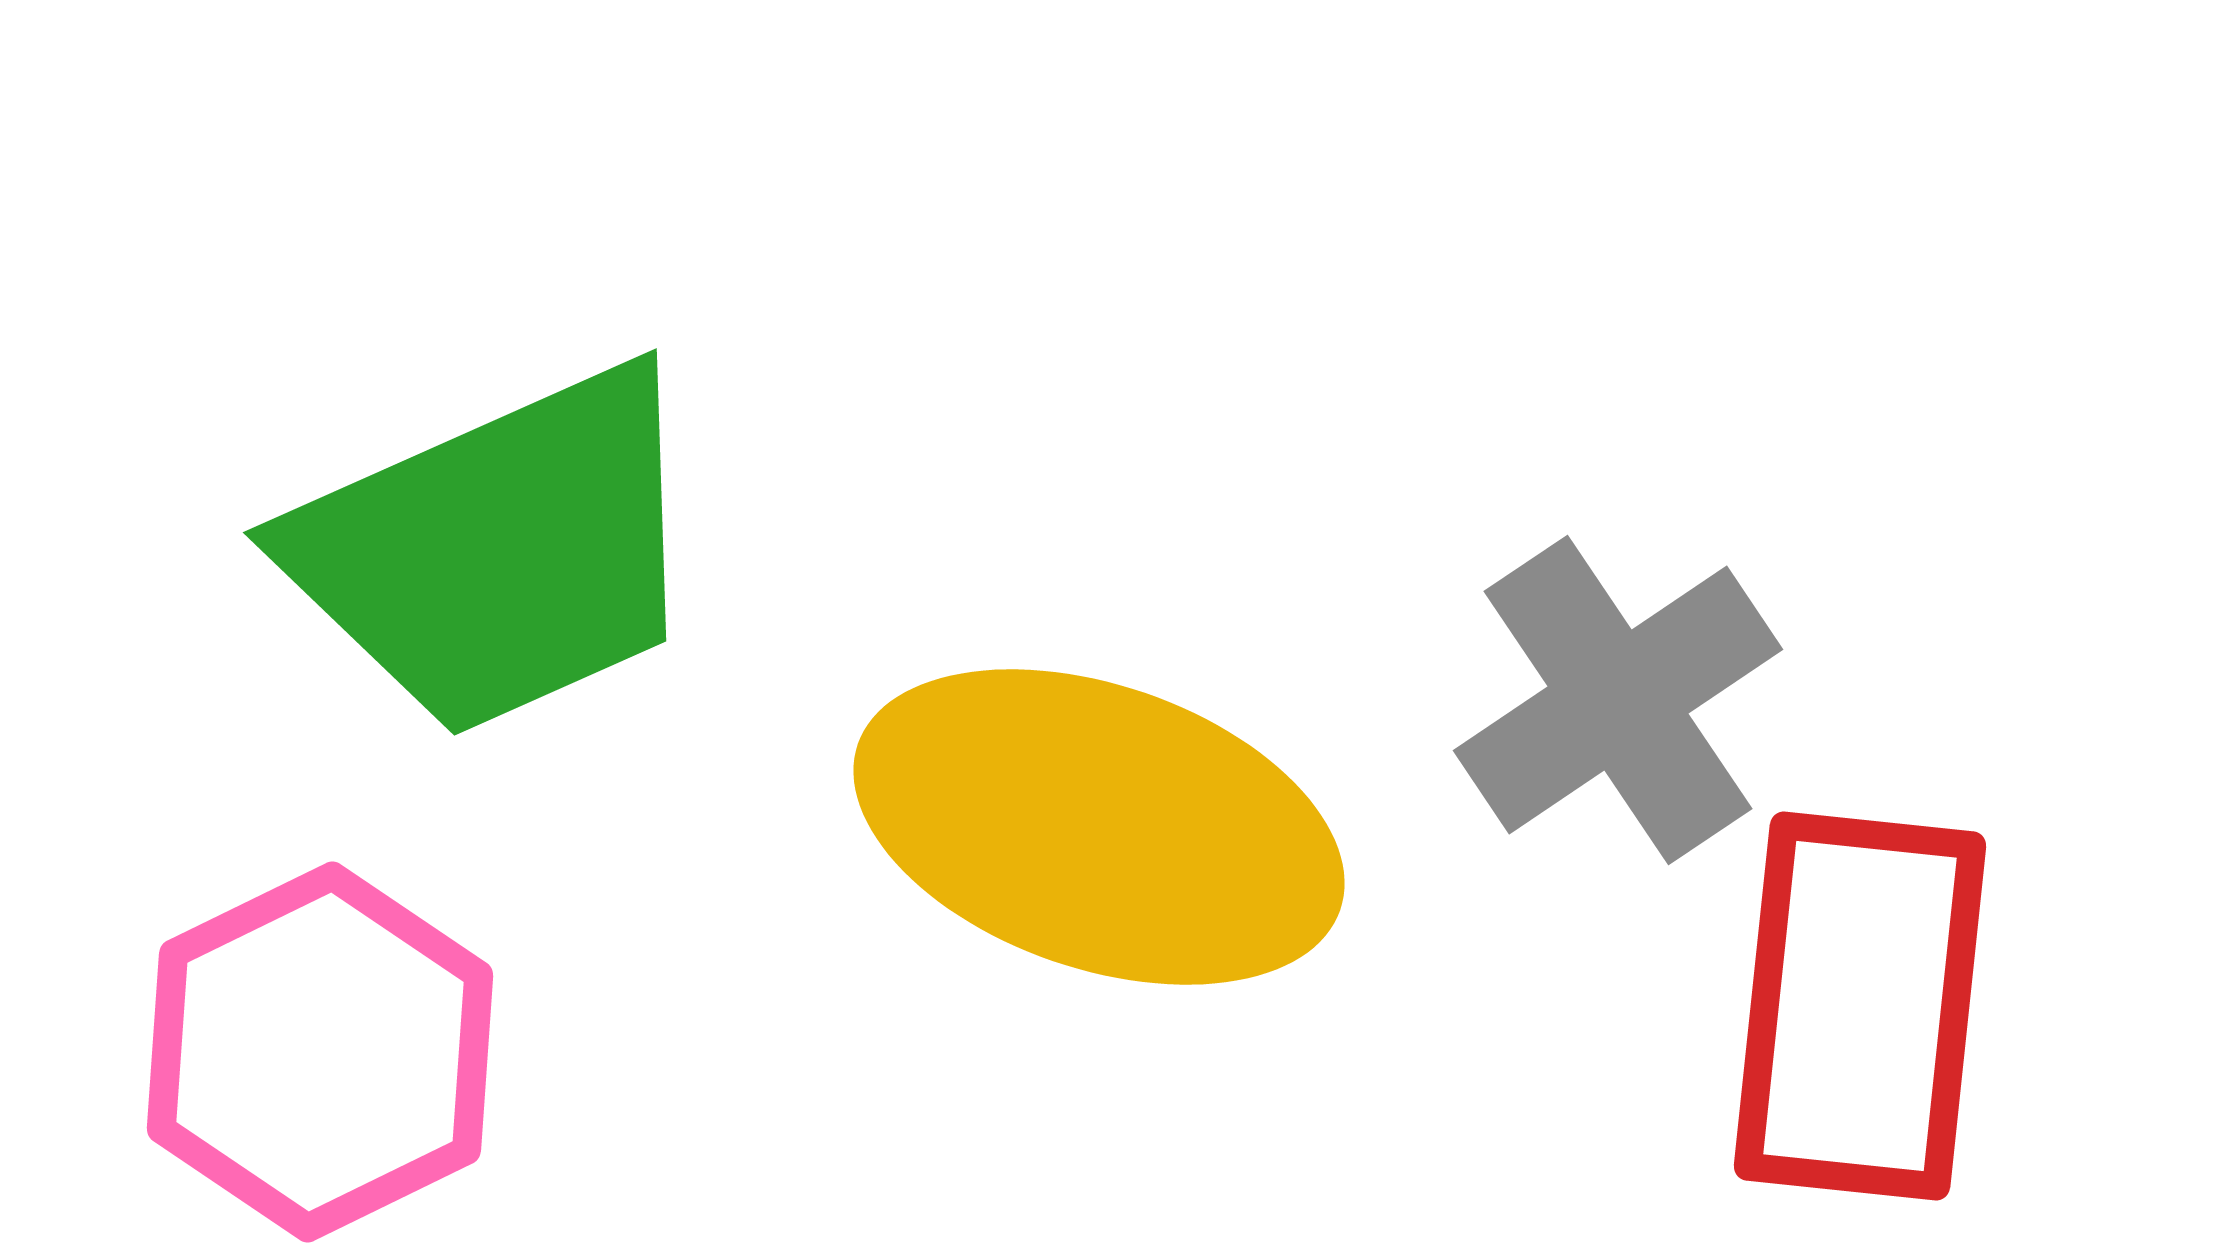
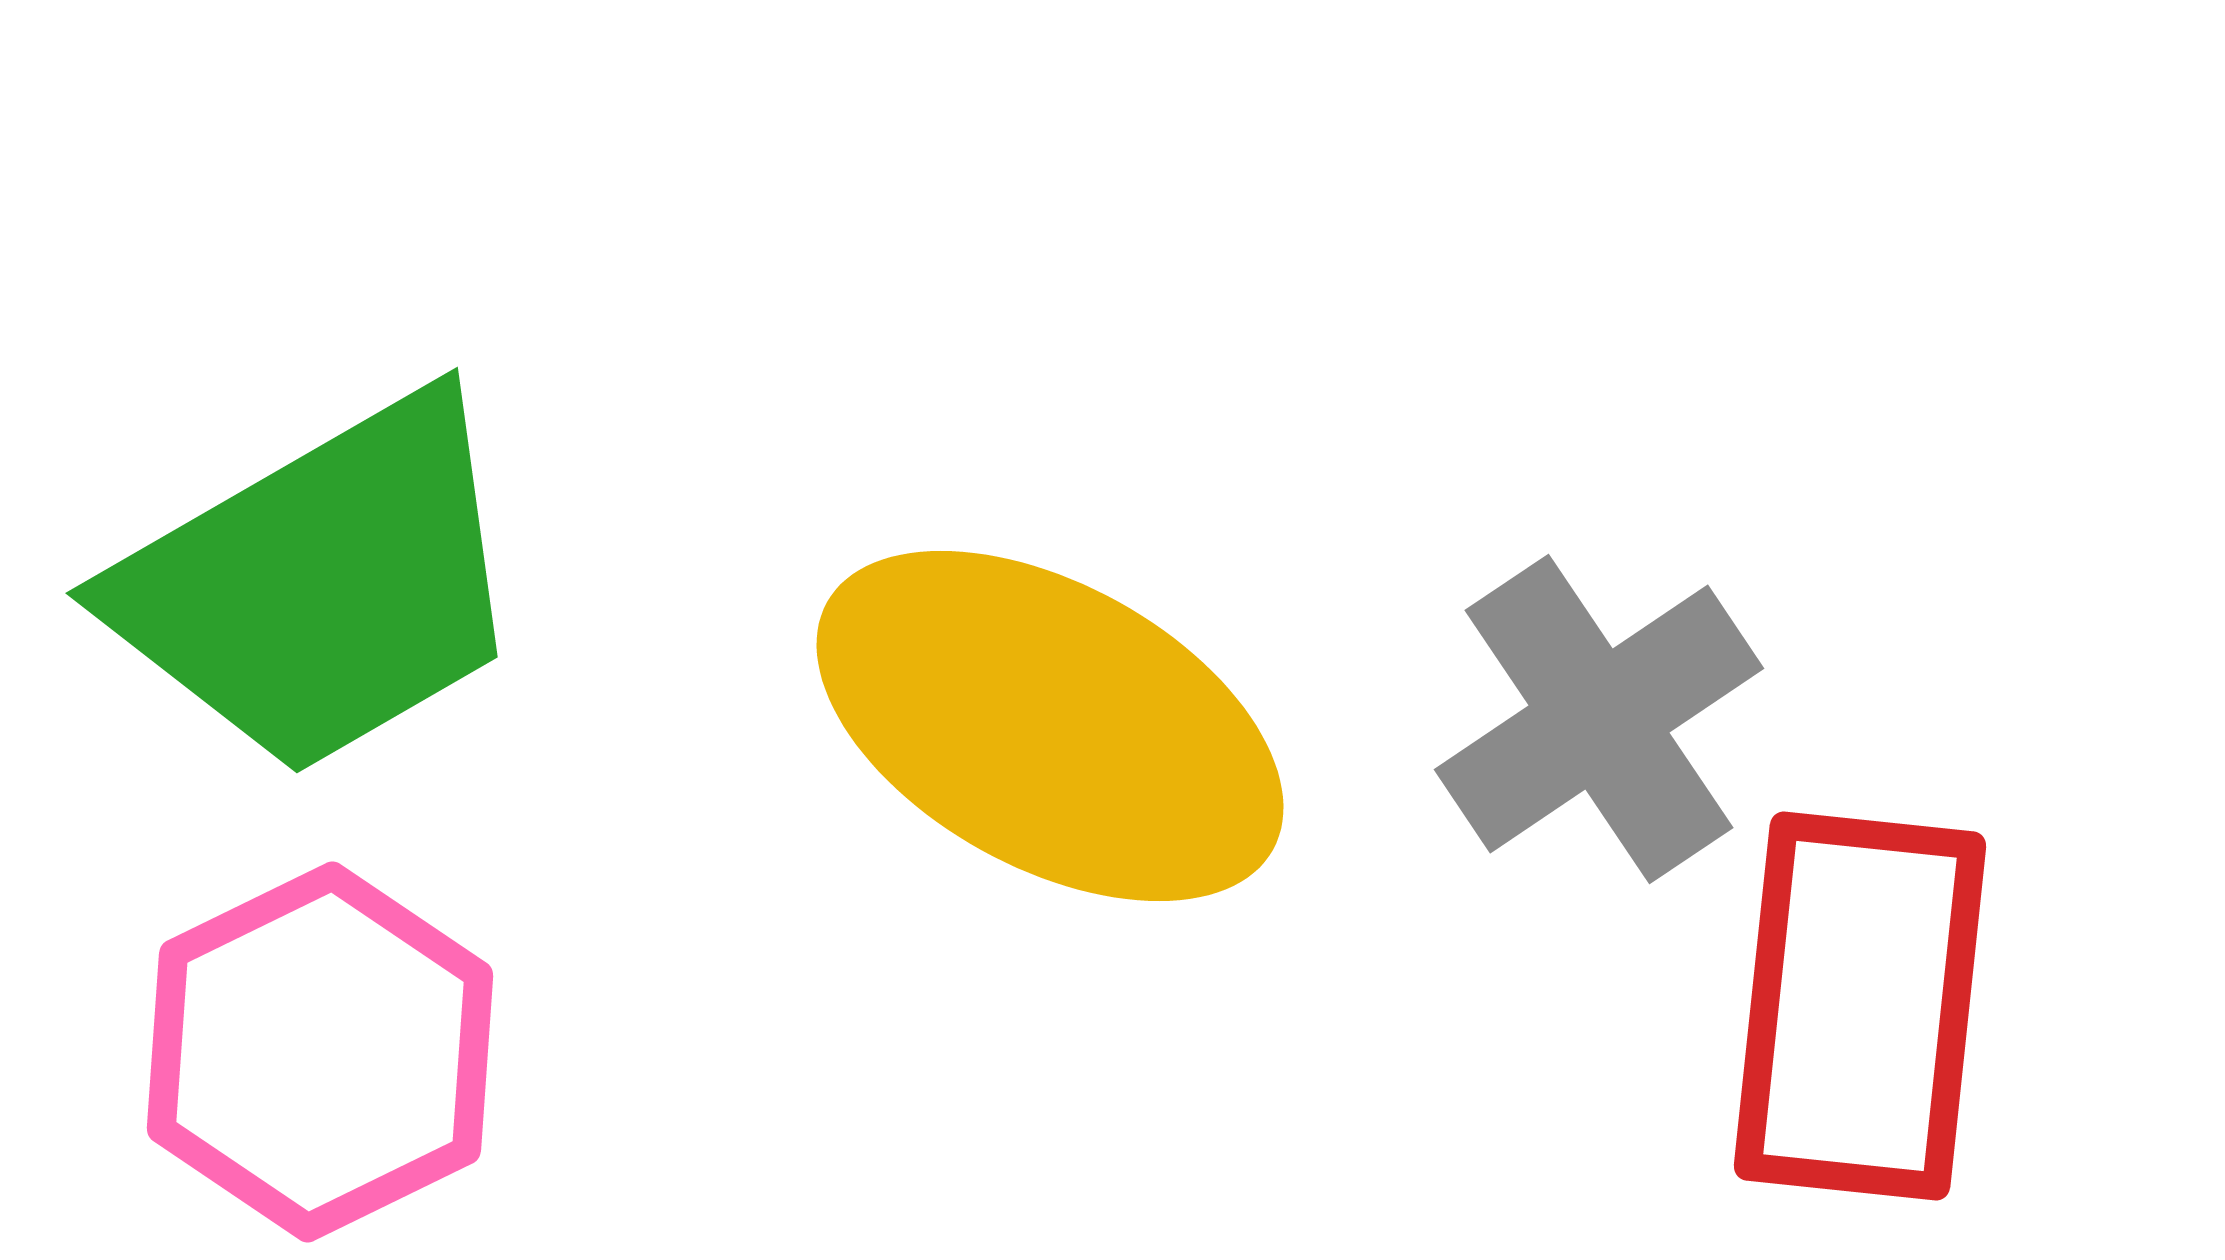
green trapezoid: moved 177 px left, 34 px down; rotated 6 degrees counterclockwise
gray cross: moved 19 px left, 19 px down
yellow ellipse: moved 49 px left, 101 px up; rotated 10 degrees clockwise
